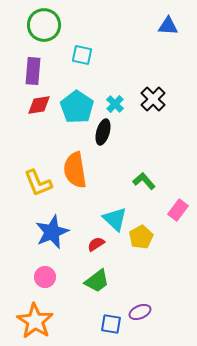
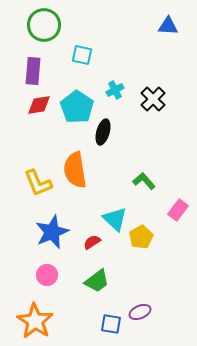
cyan cross: moved 14 px up; rotated 18 degrees clockwise
red semicircle: moved 4 px left, 2 px up
pink circle: moved 2 px right, 2 px up
